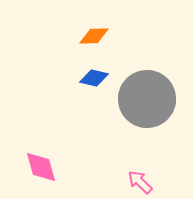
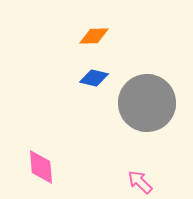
gray circle: moved 4 px down
pink diamond: rotated 12 degrees clockwise
